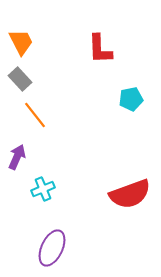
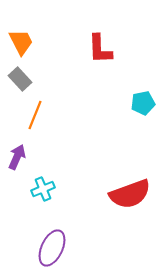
cyan pentagon: moved 12 px right, 4 px down
orange line: rotated 60 degrees clockwise
